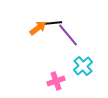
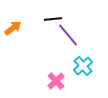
black line: moved 4 px up
orange arrow: moved 25 px left
pink cross: rotated 24 degrees counterclockwise
